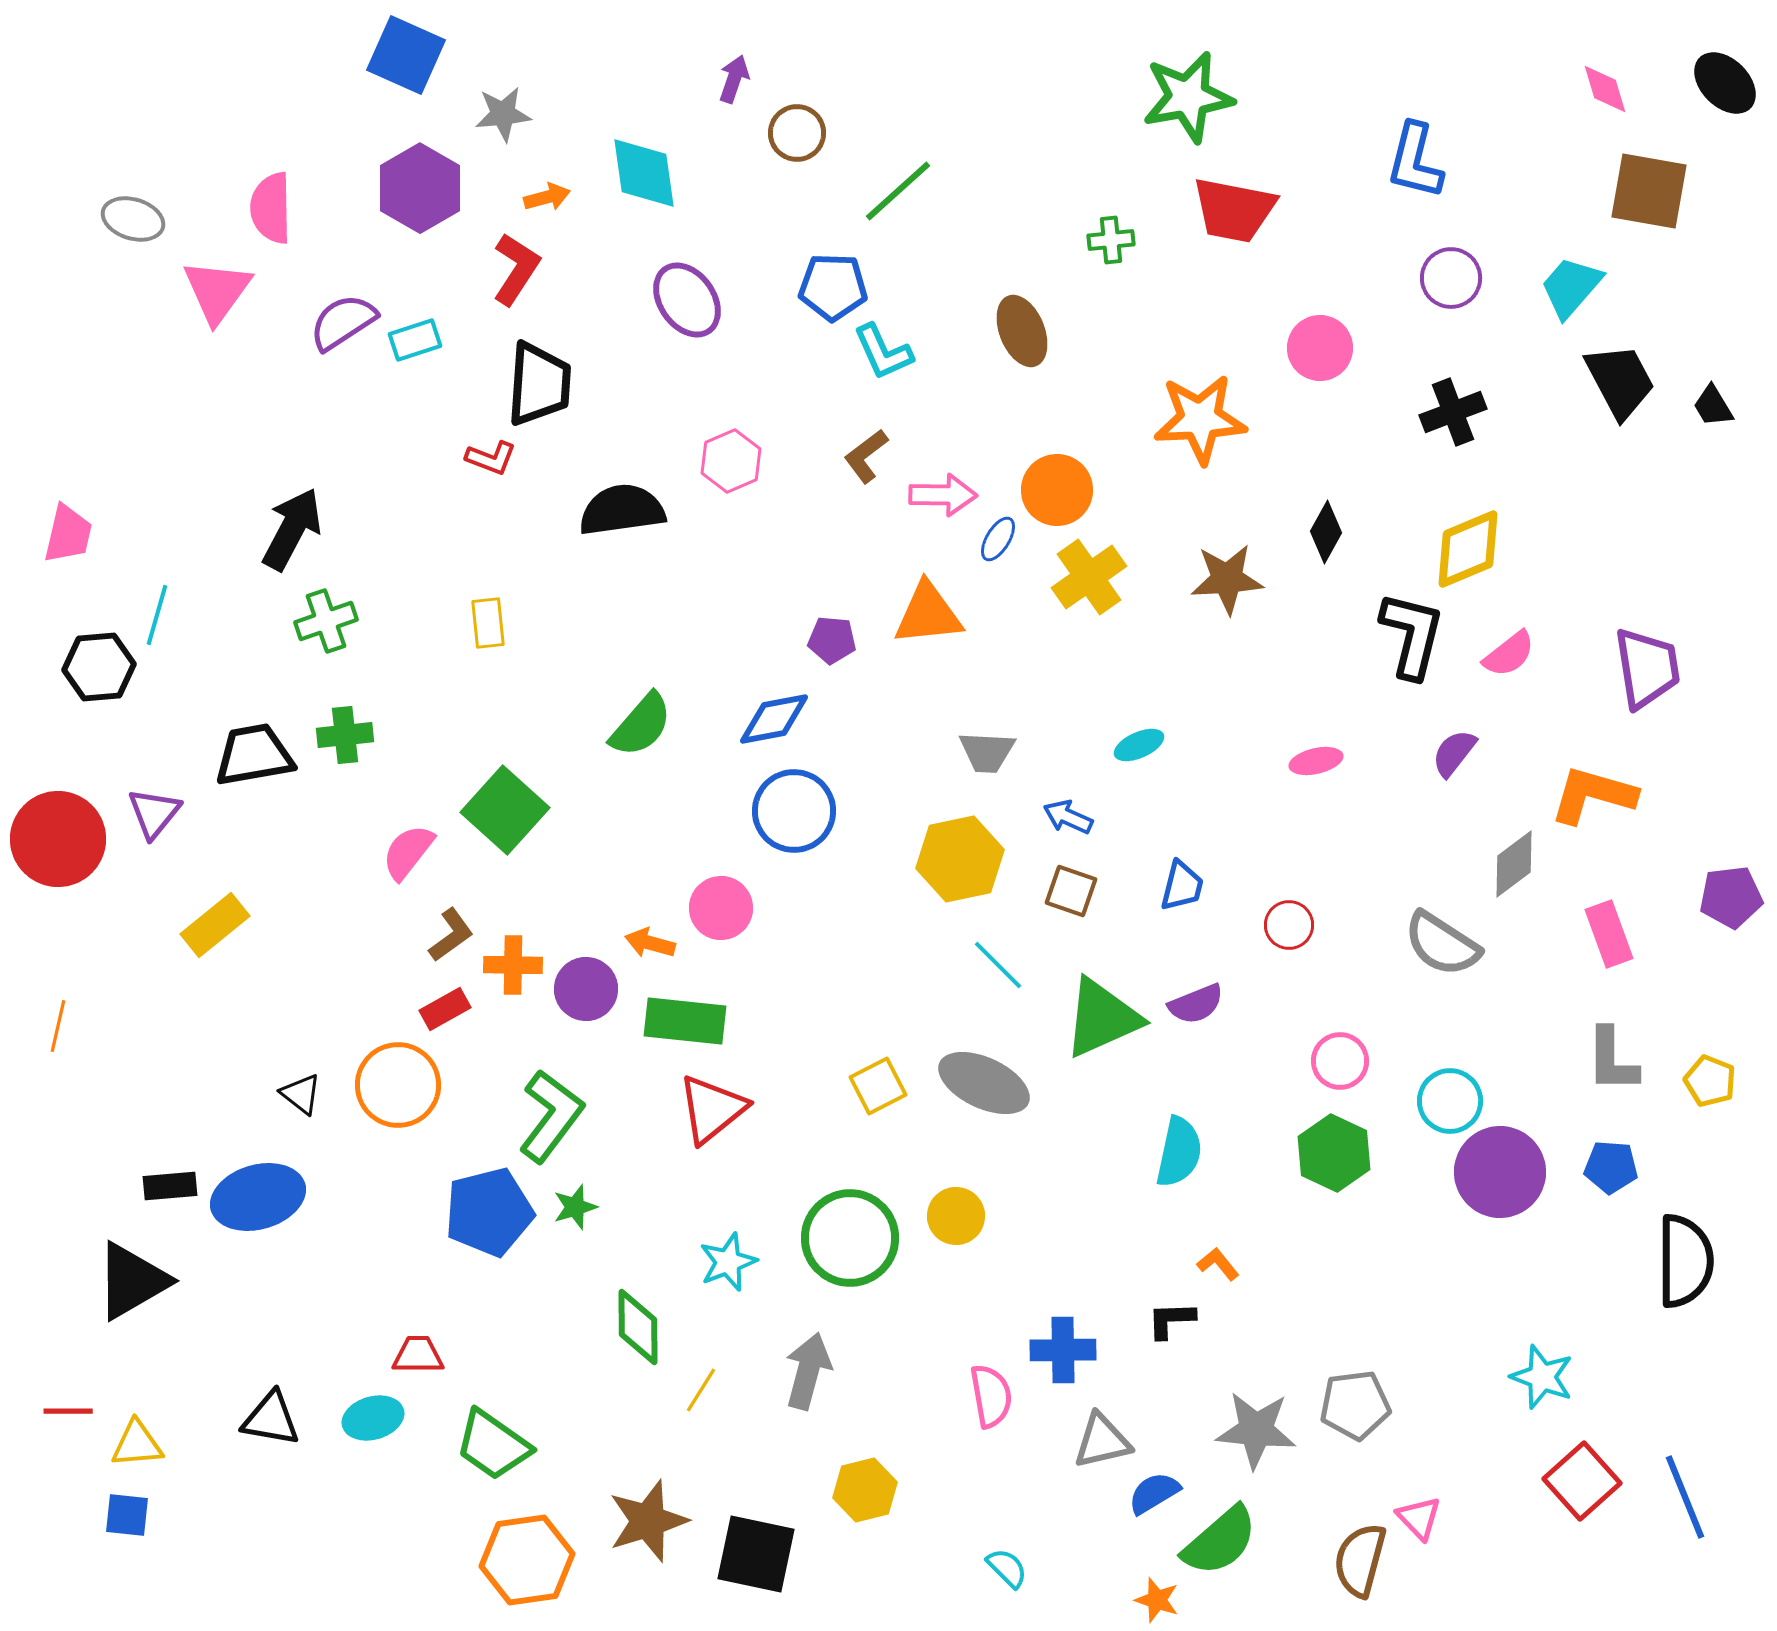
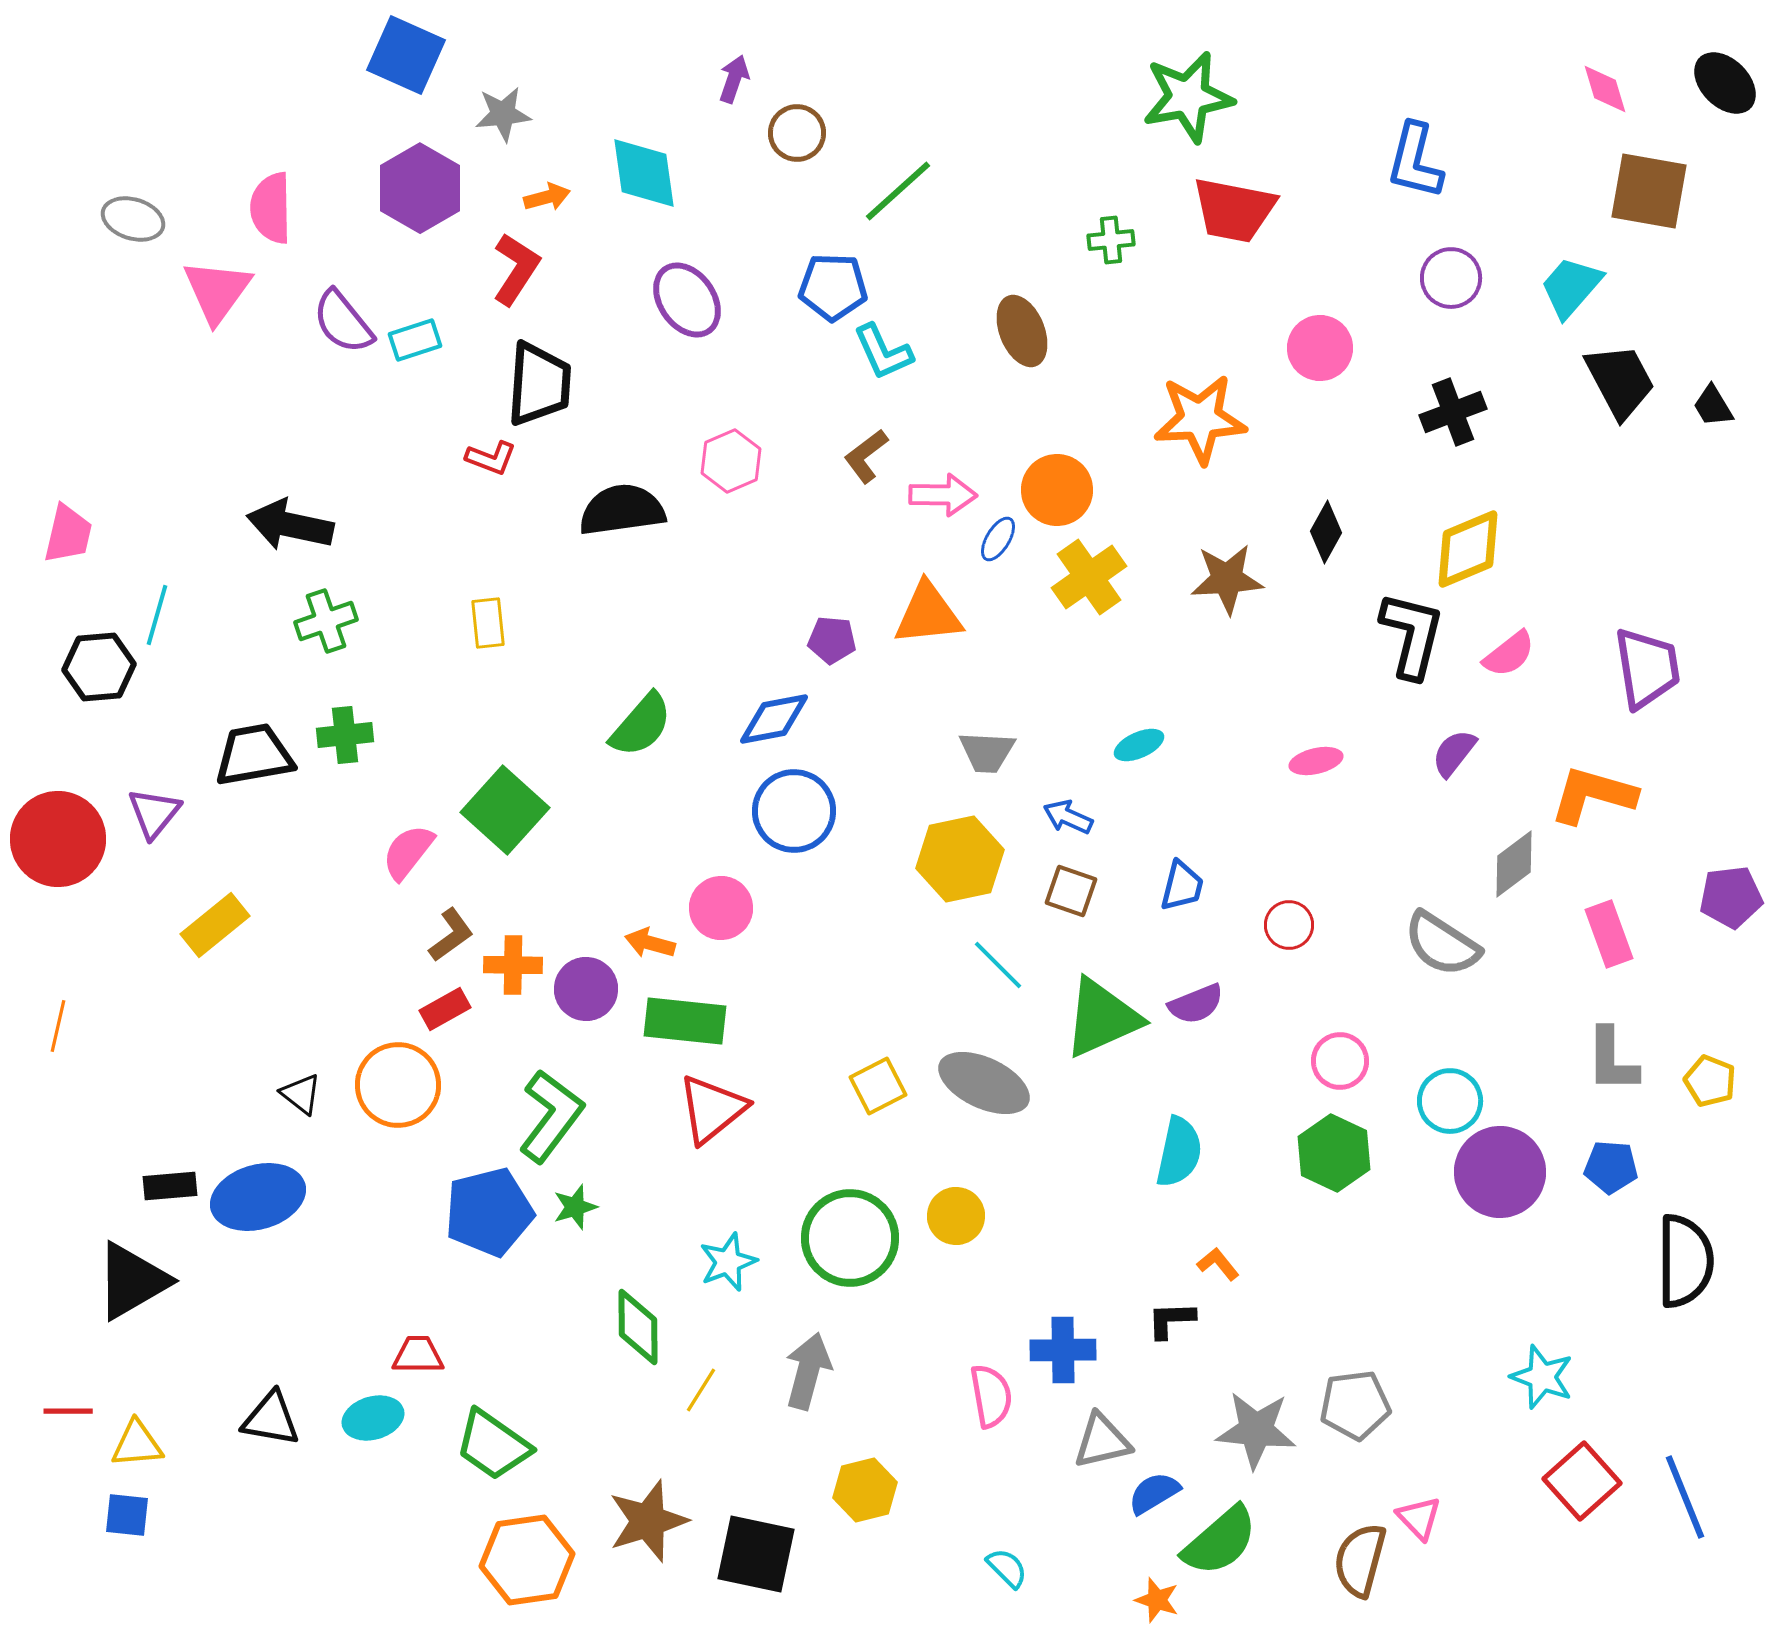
purple semicircle at (343, 322): rotated 96 degrees counterclockwise
black arrow at (292, 529): moved 2 px left, 4 px up; rotated 106 degrees counterclockwise
